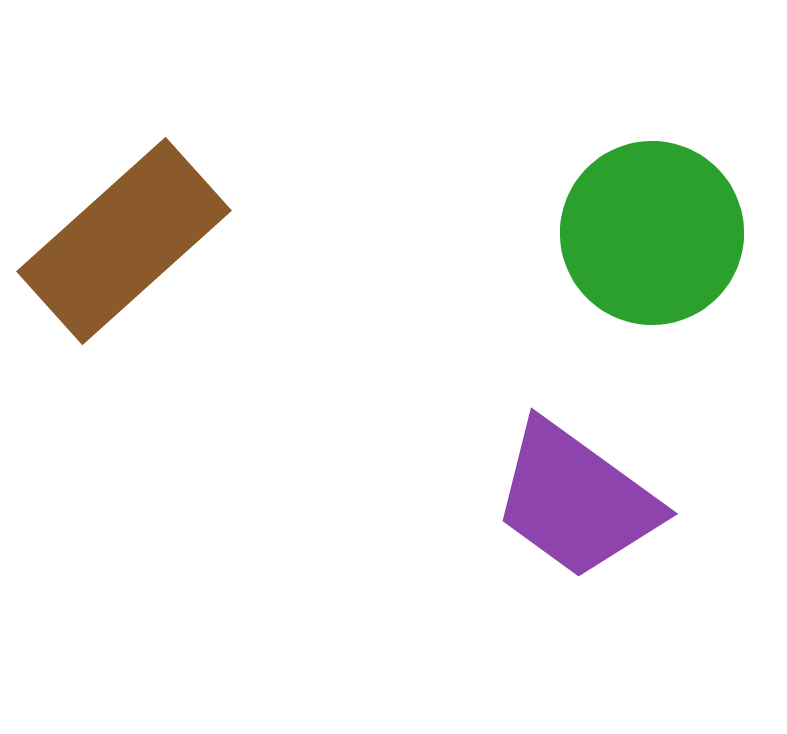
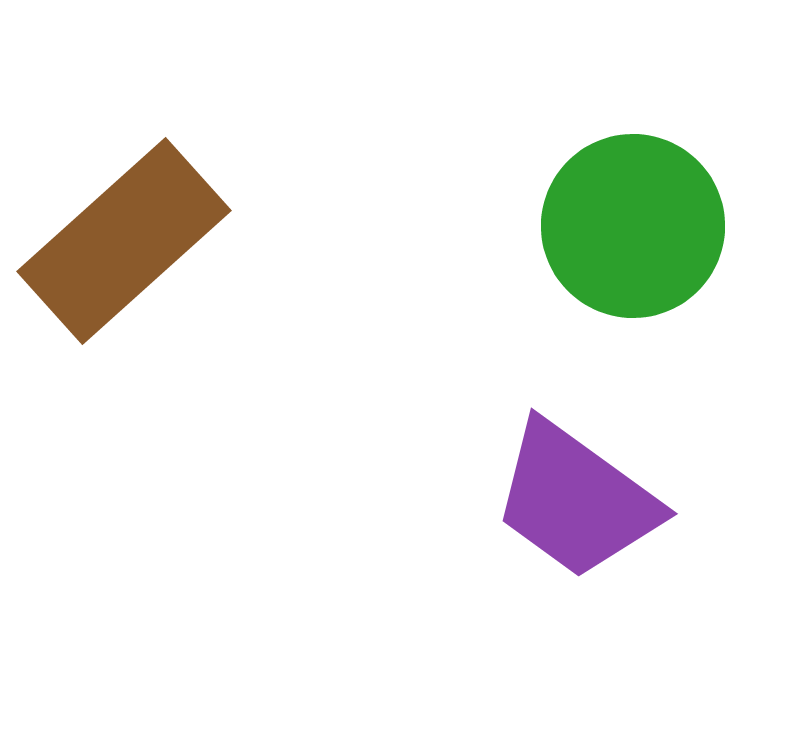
green circle: moved 19 px left, 7 px up
